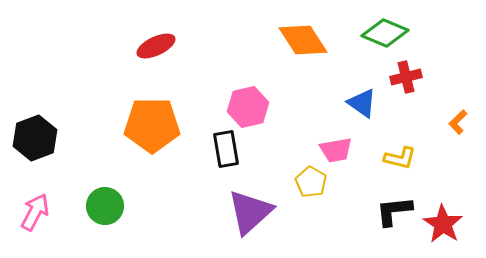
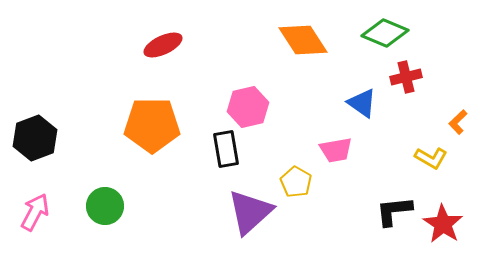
red ellipse: moved 7 px right, 1 px up
yellow L-shape: moved 31 px right; rotated 16 degrees clockwise
yellow pentagon: moved 15 px left
